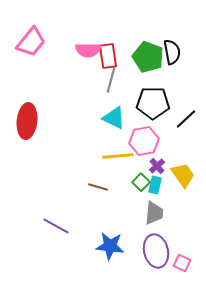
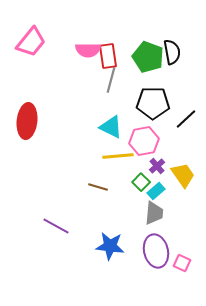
cyan triangle: moved 3 px left, 9 px down
cyan rectangle: moved 1 px right, 6 px down; rotated 36 degrees clockwise
